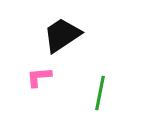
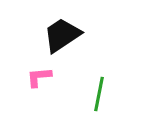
green line: moved 1 px left, 1 px down
